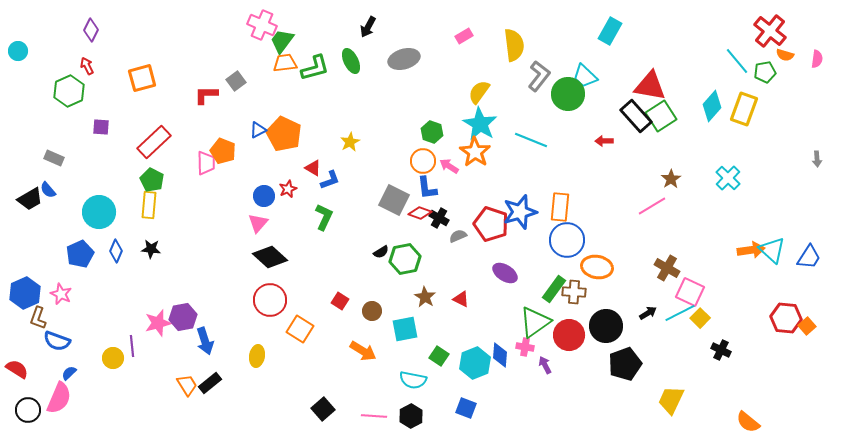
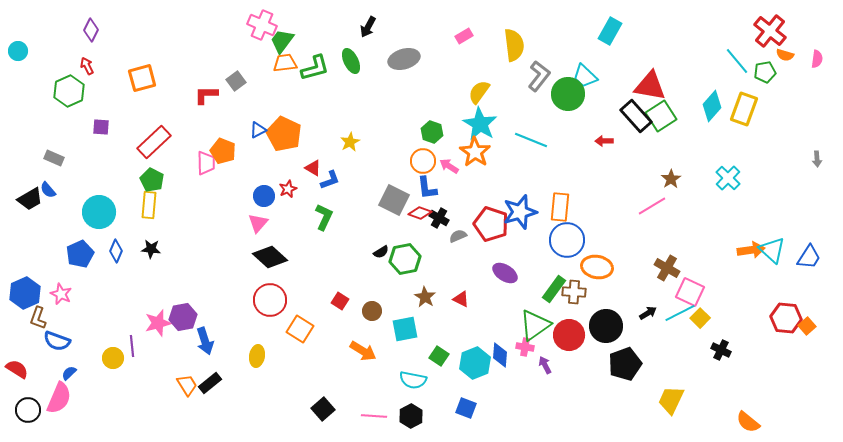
green triangle at (535, 322): moved 3 px down
